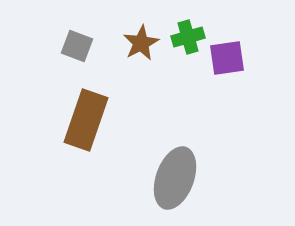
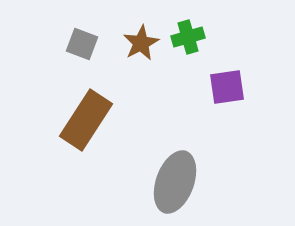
gray square: moved 5 px right, 2 px up
purple square: moved 29 px down
brown rectangle: rotated 14 degrees clockwise
gray ellipse: moved 4 px down
